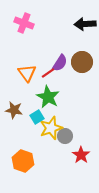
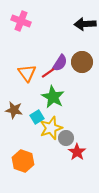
pink cross: moved 3 px left, 2 px up
green star: moved 5 px right
gray circle: moved 1 px right, 2 px down
red star: moved 4 px left, 3 px up
